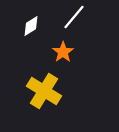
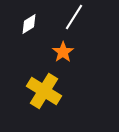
white line: rotated 8 degrees counterclockwise
white diamond: moved 2 px left, 2 px up
